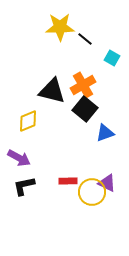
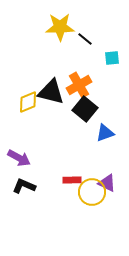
cyan square: rotated 35 degrees counterclockwise
orange cross: moved 4 px left
black triangle: moved 1 px left, 1 px down
yellow diamond: moved 19 px up
red rectangle: moved 4 px right, 1 px up
black L-shape: rotated 35 degrees clockwise
